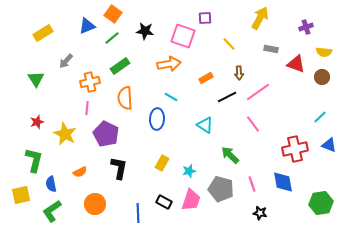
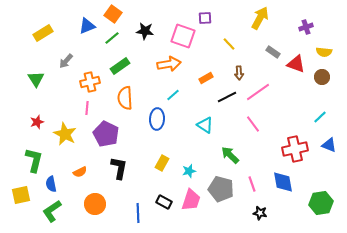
gray rectangle at (271, 49): moved 2 px right, 3 px down; rotated 24 degrees clockwise
cyan line at (171, 97): moved 2 px right, 2 px up; rotated 72 degrees counterclockwise
